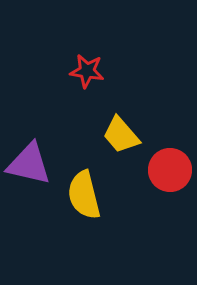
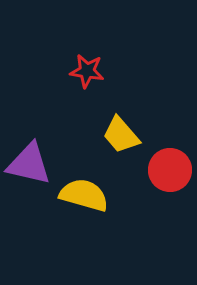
yellow semicircle: rotated 120 degrees clockwise
